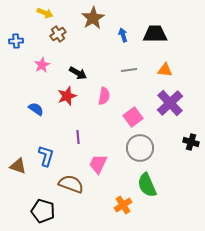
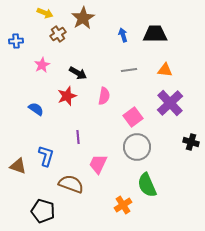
brown star: moved 10 px left
gray circle: moved 3 px left, 1 px up
